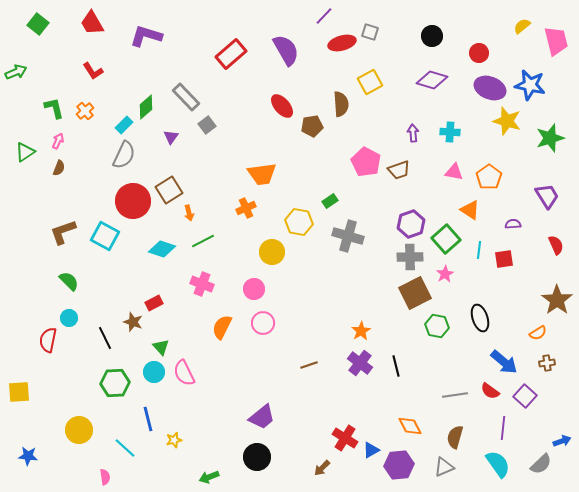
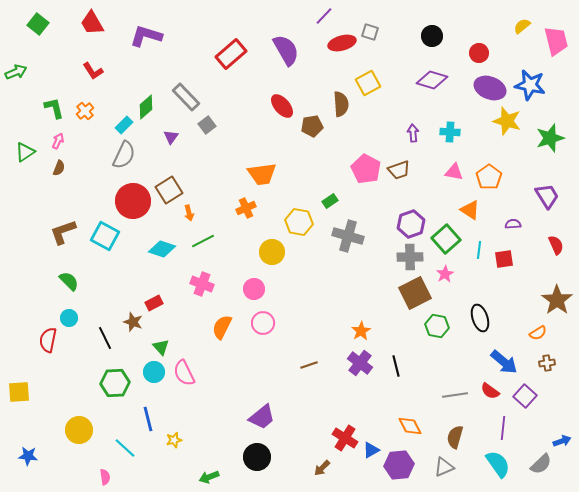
yellow square at (370, 82): moved 2 px left, 1 px down
pink pentagon at (366, 162): moved 7 px down
